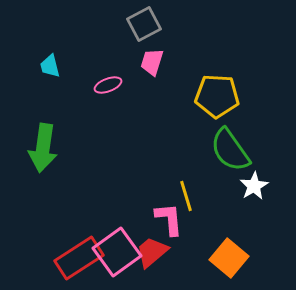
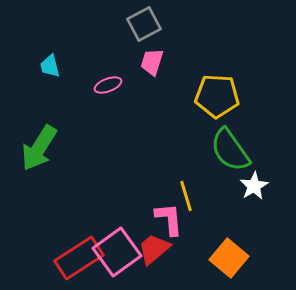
green arrow: moved 4 px left; rotated 24 degrees clockwise
red trapezoid: moved 2 px right, 3 px up
